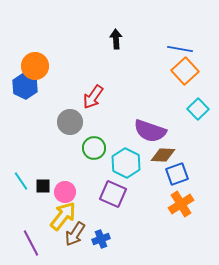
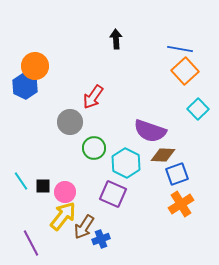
brown arrow: moved 9 px right, 7 px up
